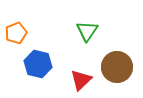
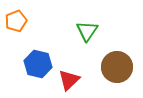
orange pentagon: moved 12 px up
red triangle: moved 12 px left
